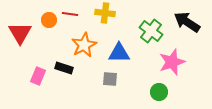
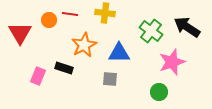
black arrow: moved 5 px down
